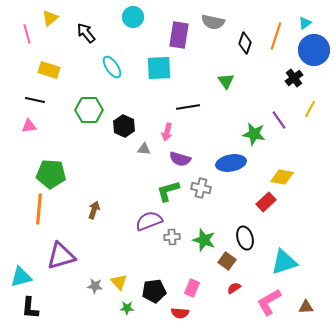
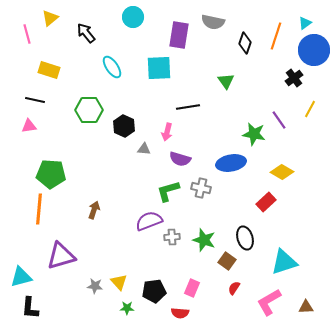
yellow diamond at (282, 177): moved 5 px up; rotated 20 degrees clockwise
red semicircle at (234, 288): rotated 24 degrees counterclockwise
